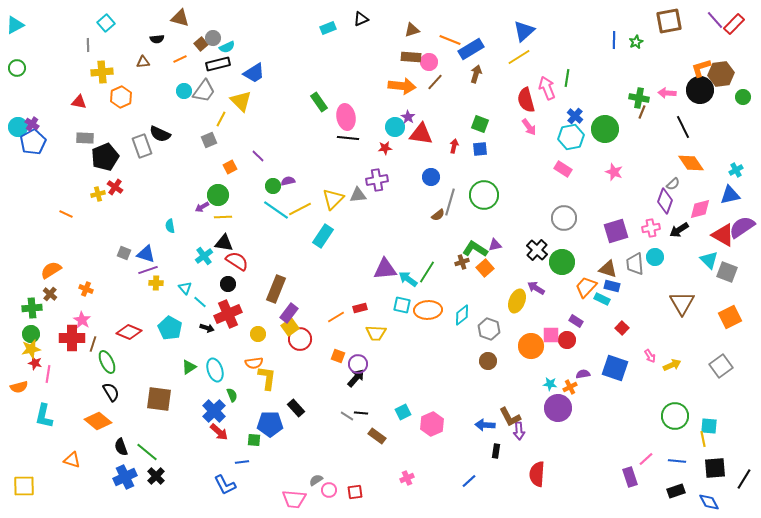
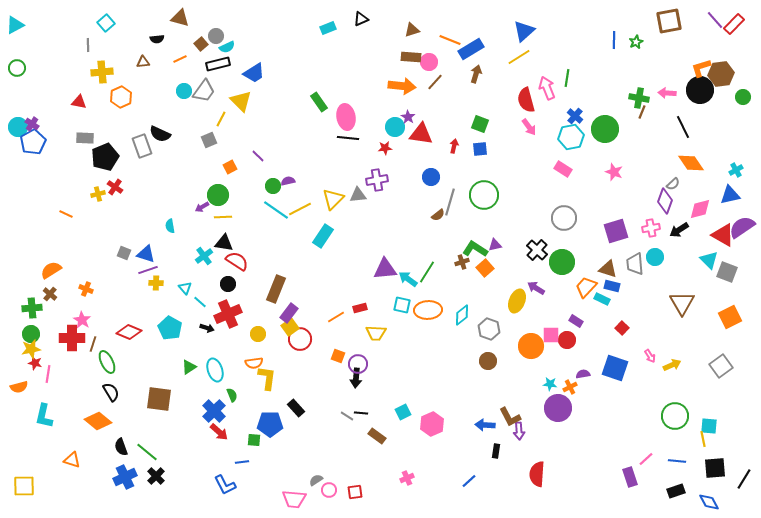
gray circle at (213, 38): moved 3 px right, 2 px up
black arrow at (356, 378): rotated 144 degrees clockwise
